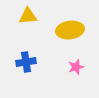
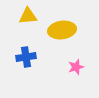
yellow ellipse: moved 8 px left
blue cross: moved 5 px up
